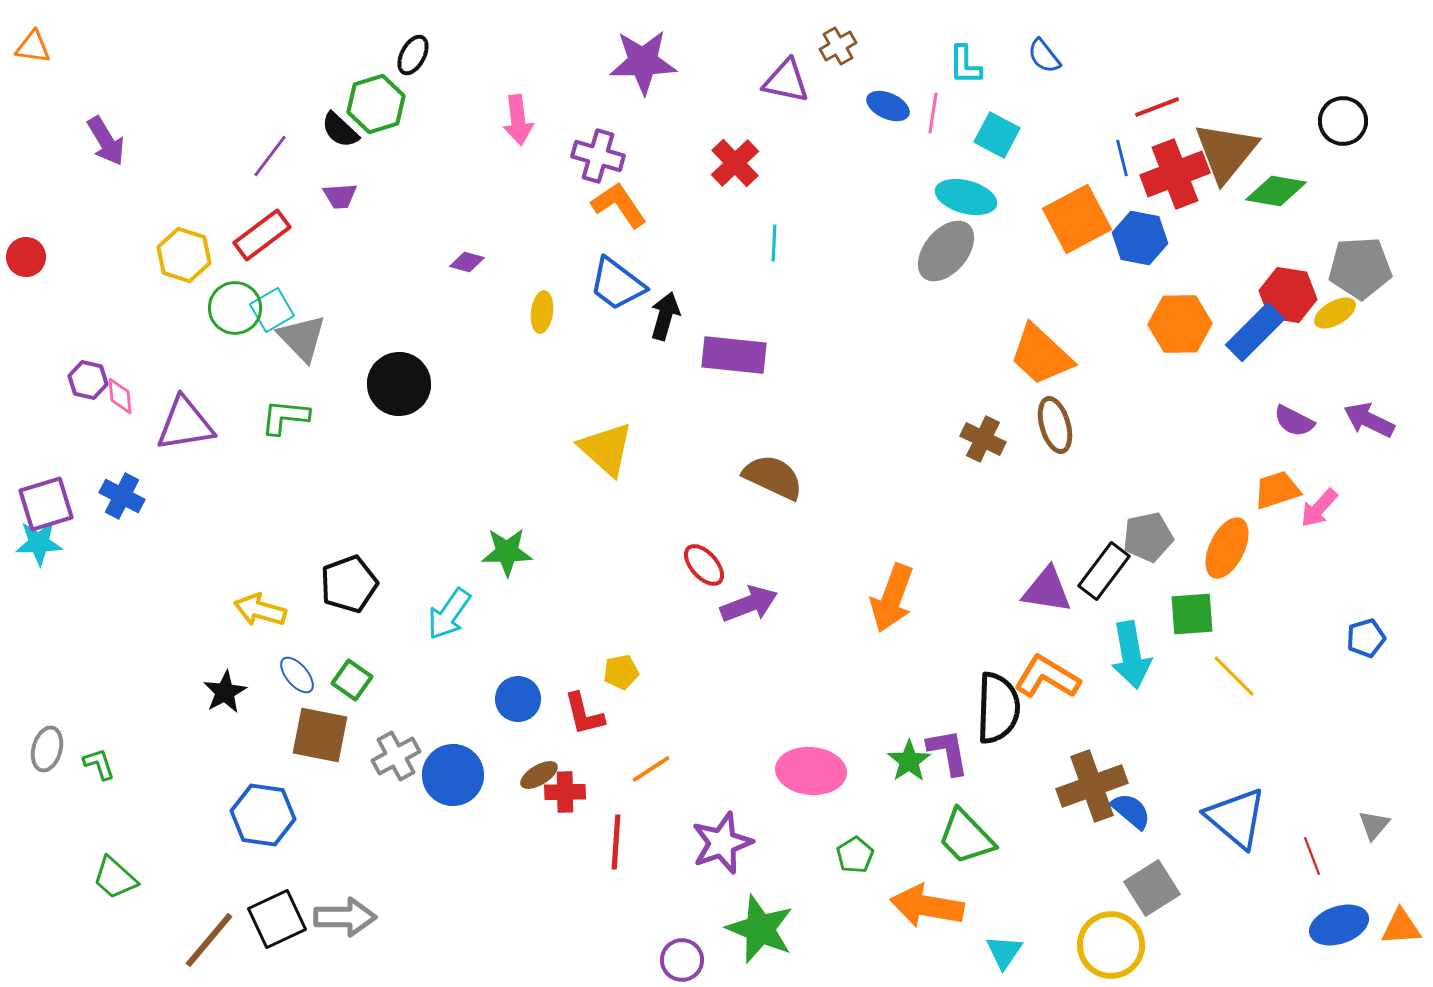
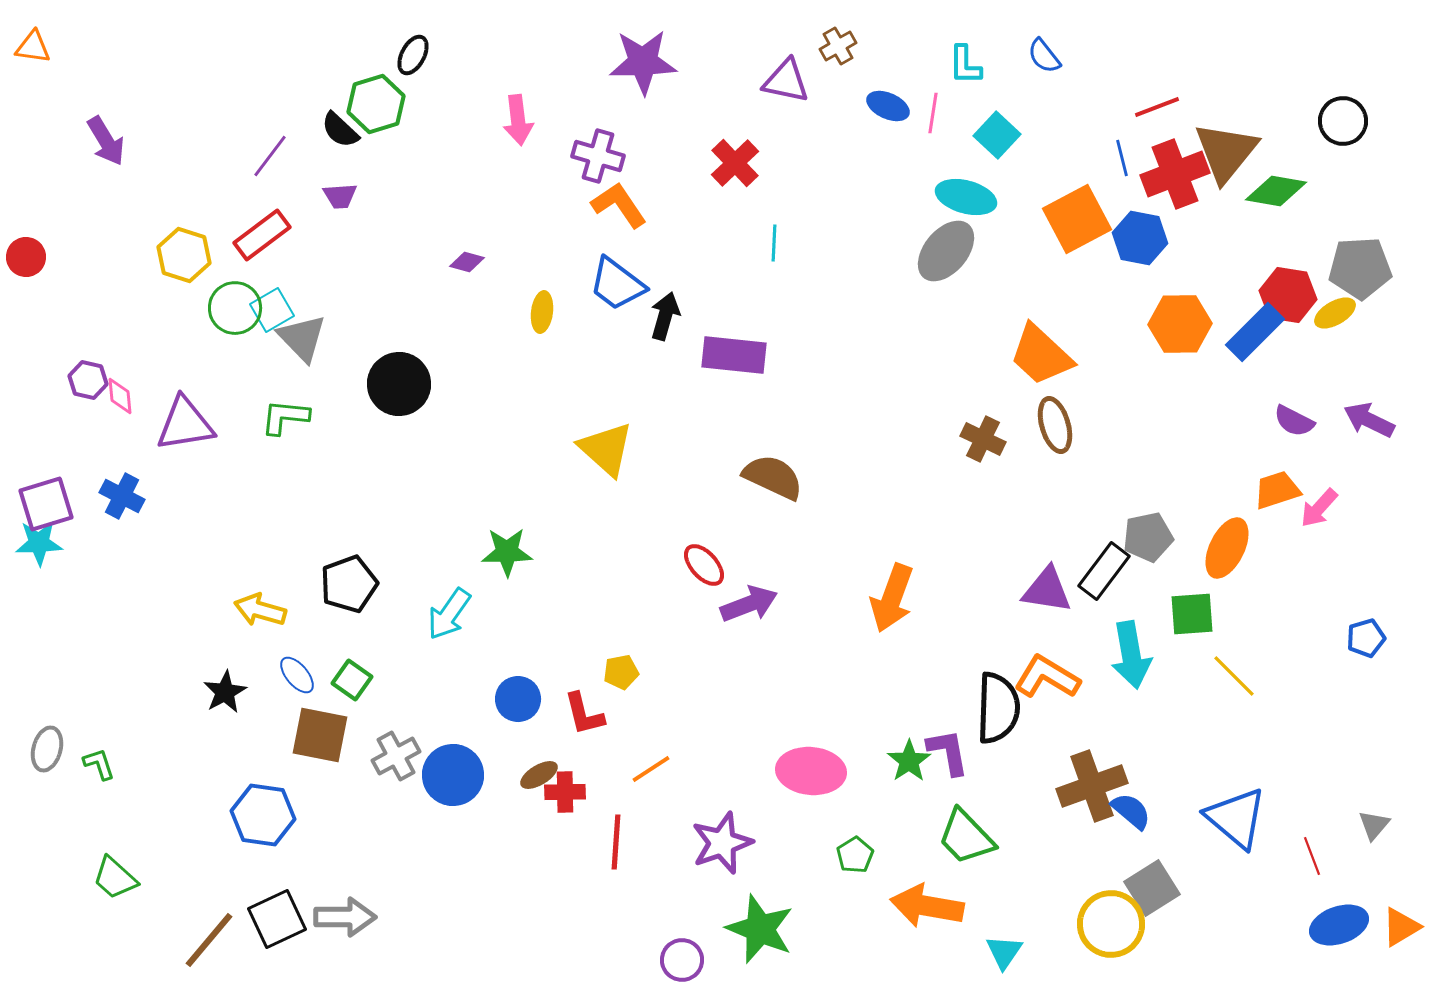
cyan square at (997, 135): rotated 15 degrees clockwise
orange triangle at (1401, 927): rotated 27 degrees counterclockwise
yellow circle at (1111, 945): moved 21 px up
